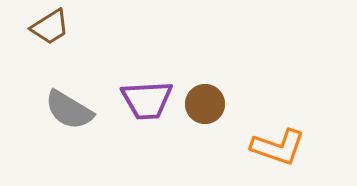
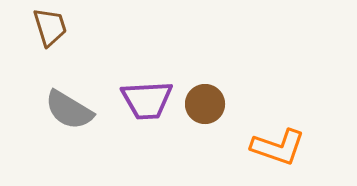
brown trapezoid: rotated 75 degrees counterclockwise
